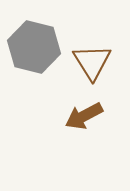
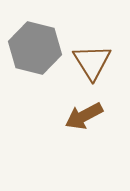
gray hexagon: moved 1 px right, 1 px down
